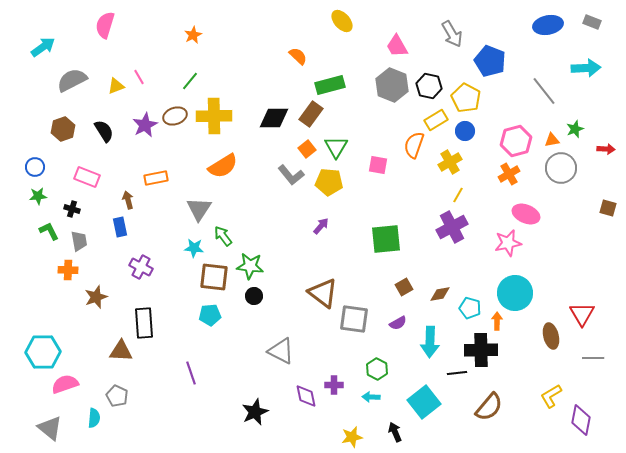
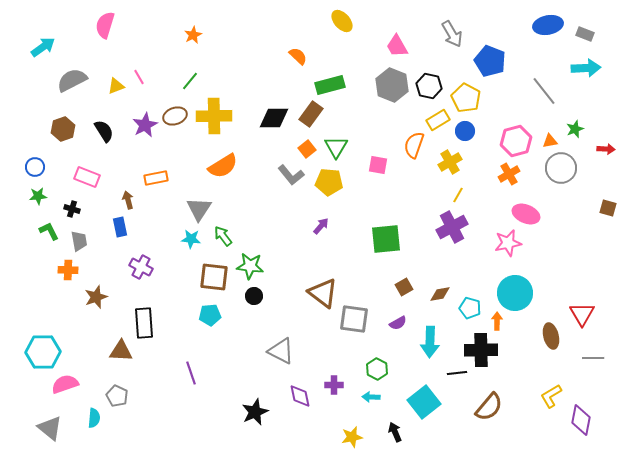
gray rectangle at (592, 22): moved 7 px left, 12 px down
yellow rectangle at (436, 120): moved 2 px right
orange triangle at (552, 140): moved 2 px left, 1 px down
cyan star at (194, 248): moved 3 px left, 9 px up
purple diamond at (306, 396): moved 6 px left
